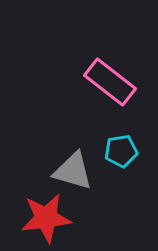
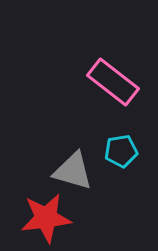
pink rectangle: moved 3 px right
